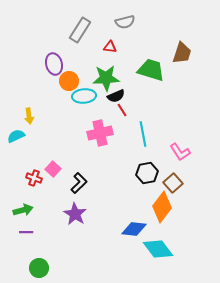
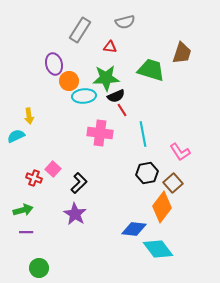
pink cross: rotated 20 degrees clockwise
